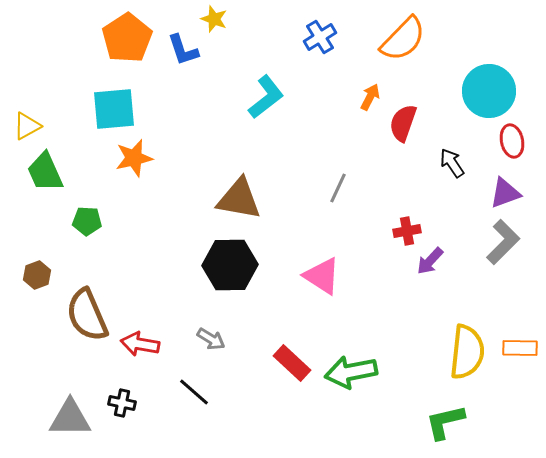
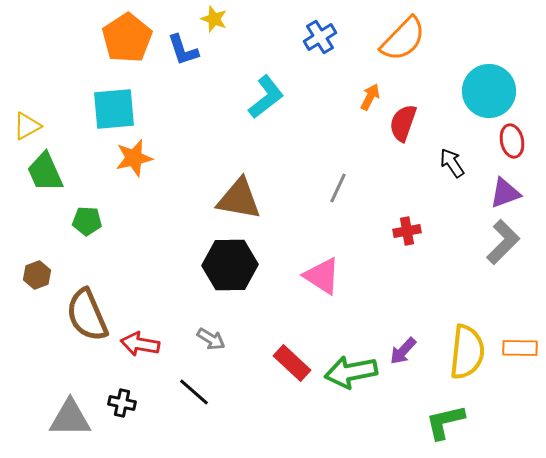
purple arrow: moved 27 px left, 90 px down
